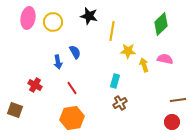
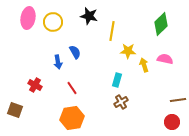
cyan rectangle: moved 2 px right, 1 px up
brown cross: moved 1 px right, 1 px up
